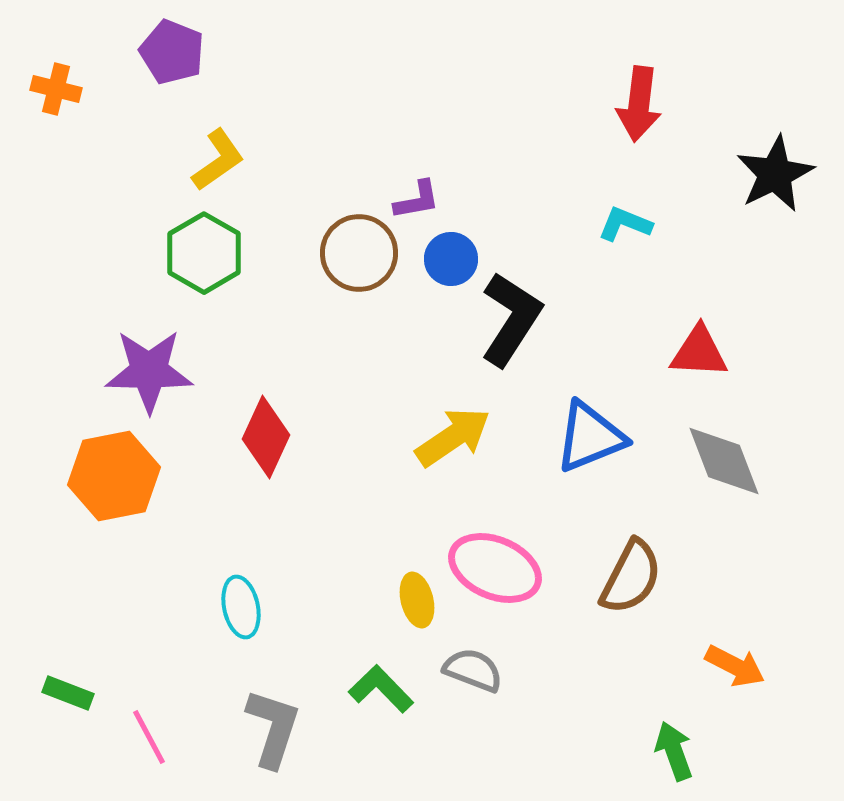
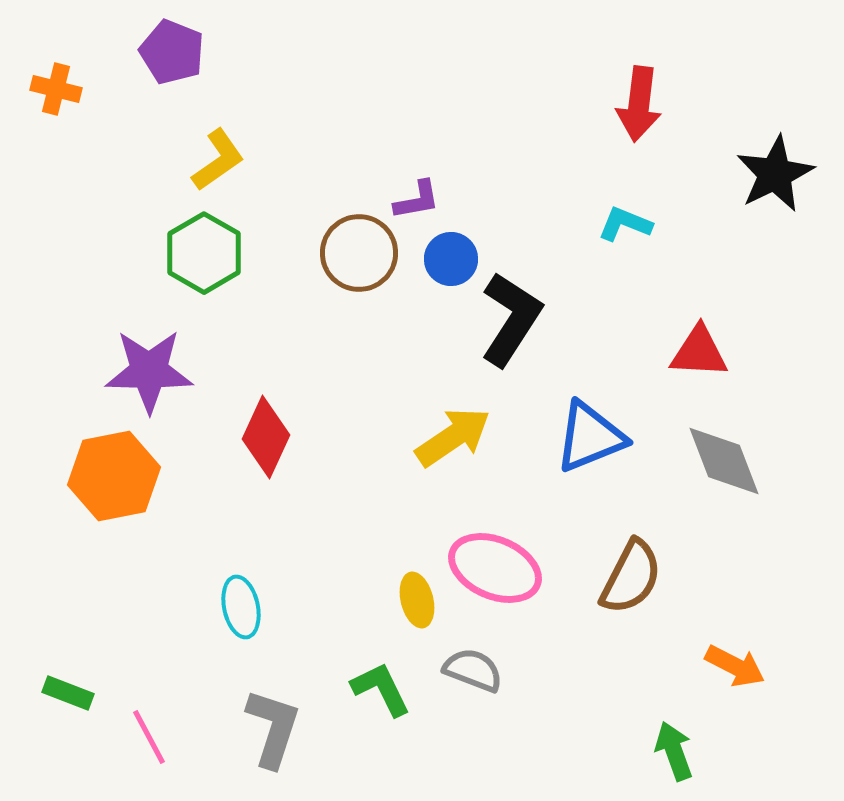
green L-shape: rotated 18 degrees clockwise
